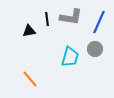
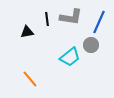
black triangle: moved 2 px left, 1 px down
gray circle: moved 4 px left, 4 px up
cyan trapezoid: rotated 35 degrees clockwise
